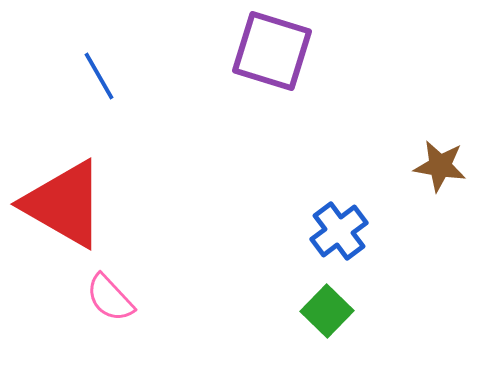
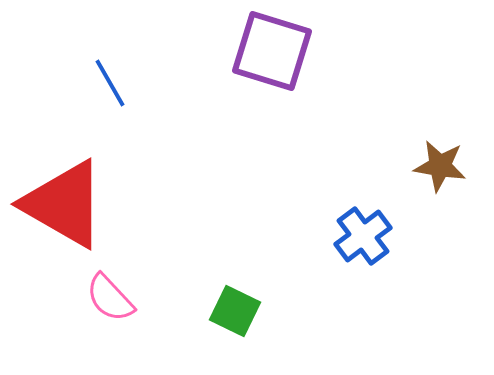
blue line: moved 11 px right, 7 px down
blue cross: moved 24 px right, 5 px down
green square: moved 92 px left; rotated 18 degrees counterclockwise
